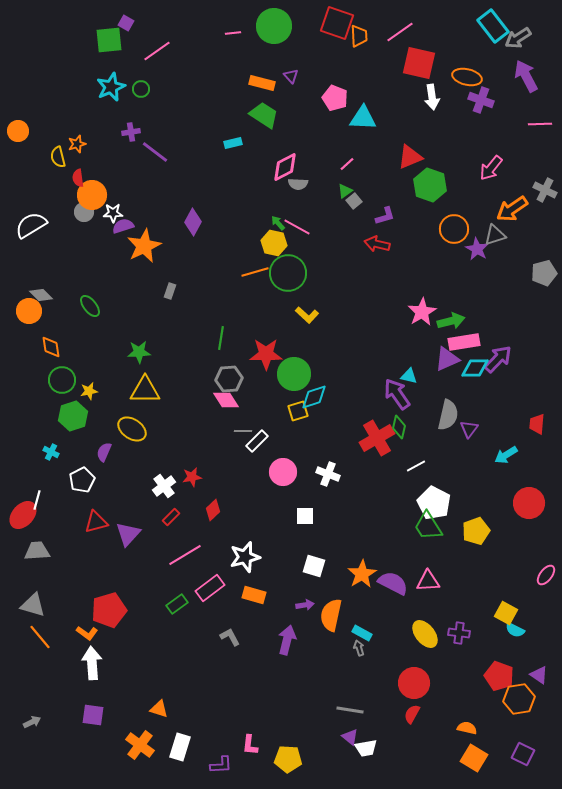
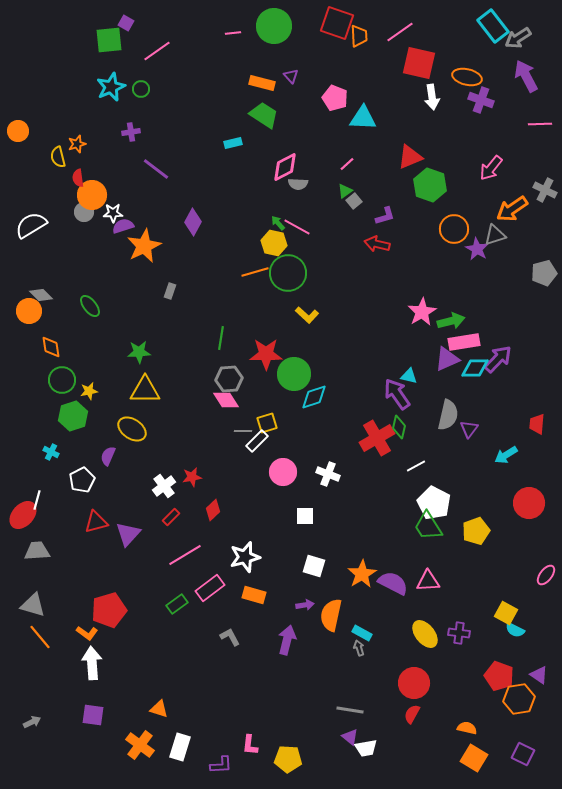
purple line at (155, 152): moved 1 px right, 17 px down
yellow square at (298, 411): moved 31 px left, 12 px down
purple semicircle at (104, 452): moved 4 px right, 4 px down
